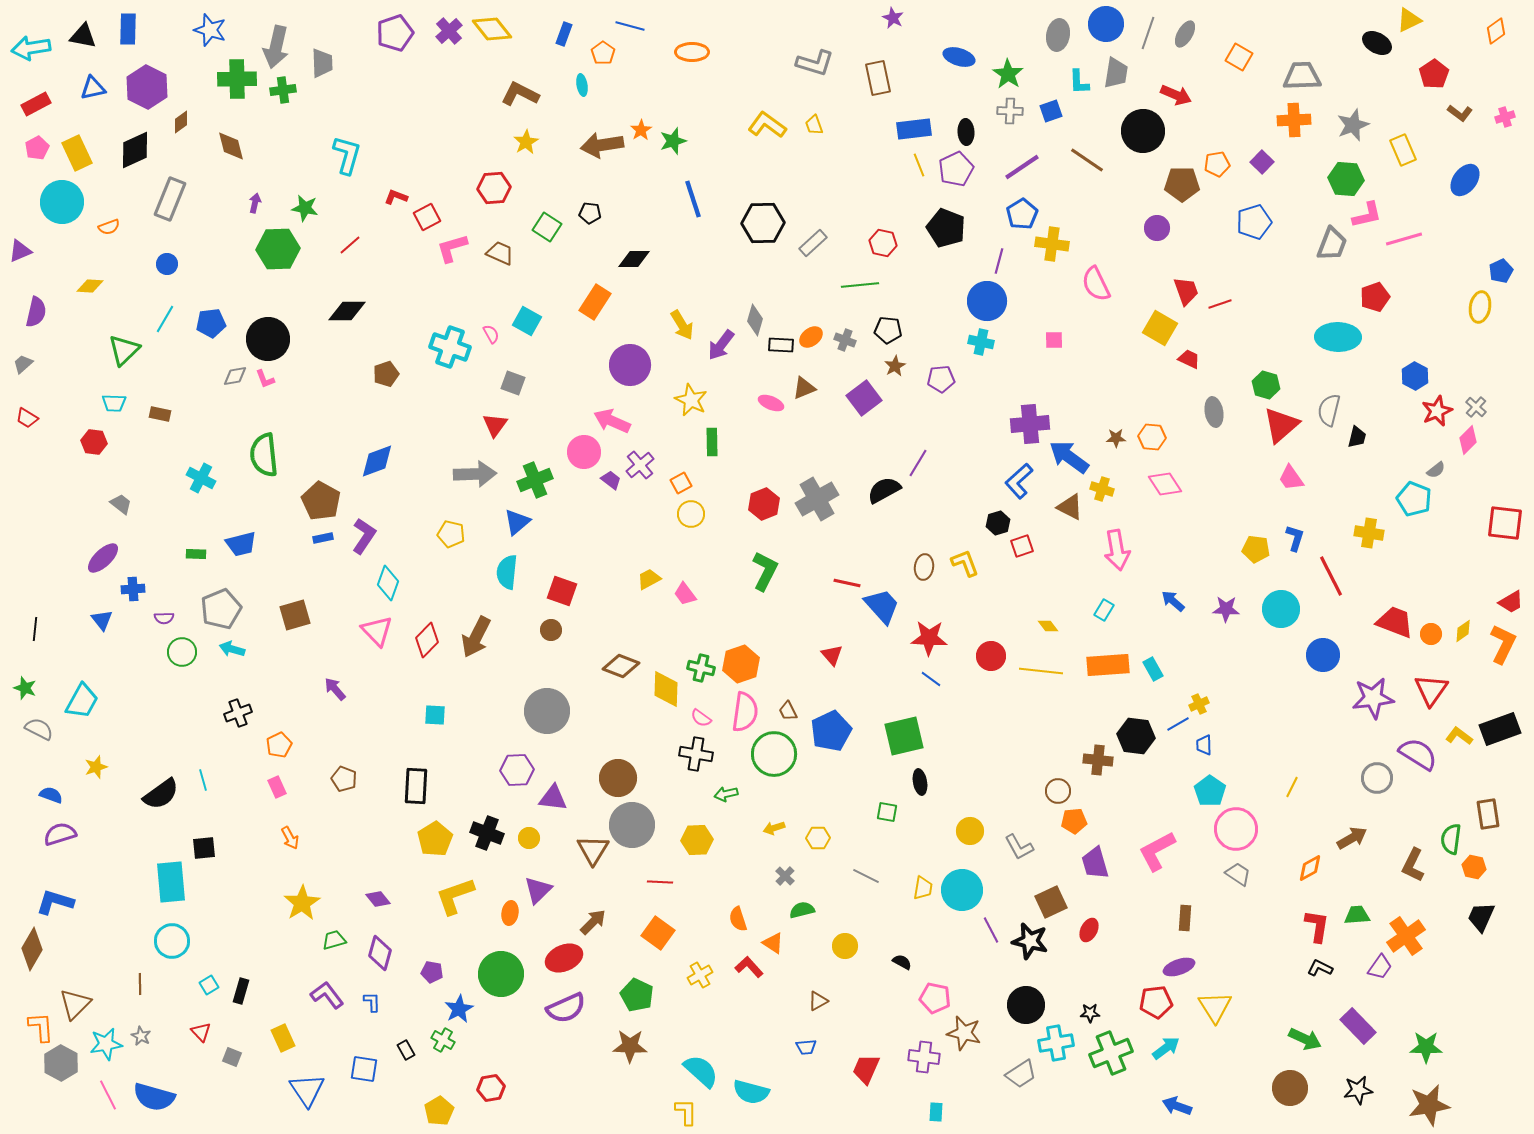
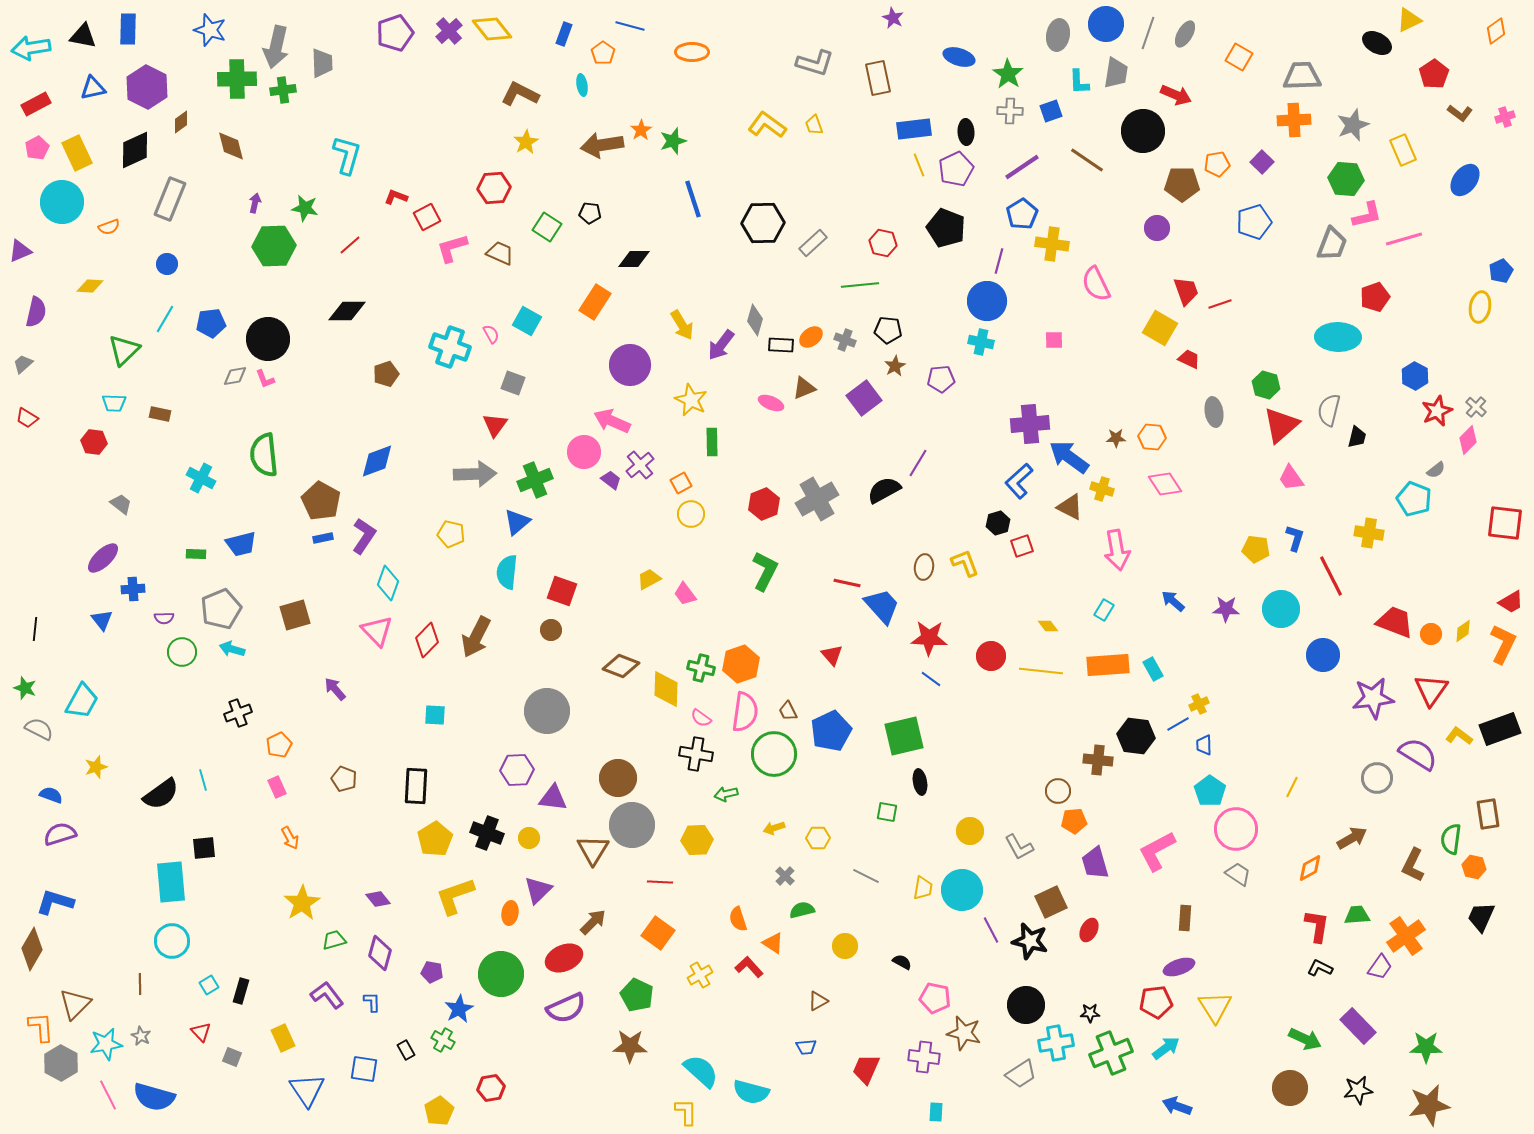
green hexagon at (278, 249): moved 4 px left, 3 px up
